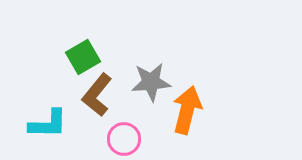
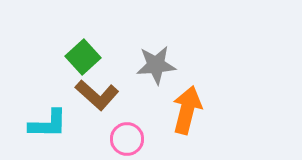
green square: rotated 12 degrees counterclockwise
gray star: moved 5 px right, 17 px up
brown L-shape: rotated 87 degrees counterclockwise
pink circle: moved 3 px right
